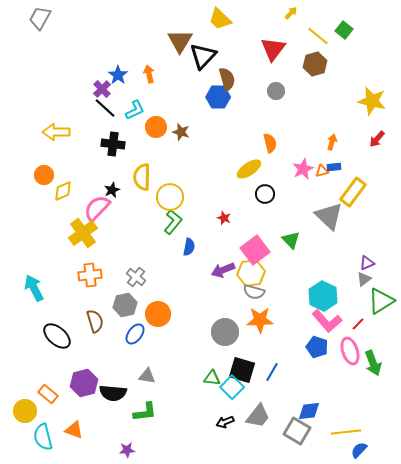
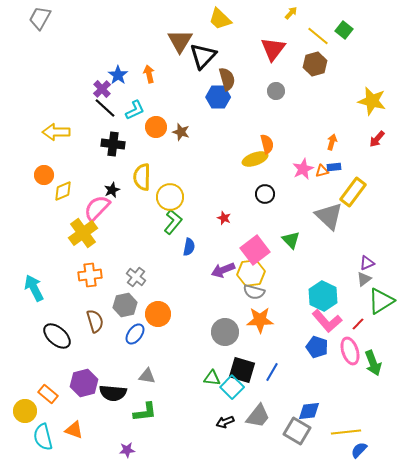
orange semicircle at (270, 143): moved 3 px left, 1 px down
yellow ellipse at (249, 169): moved 6 px right, 10 px up; rotated 15 degrees clockwise
